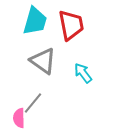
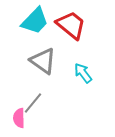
cyan trapezoid: rotated 28 degrees clockwise
red trapezoid: rotated 40 degrees counterclockwise
